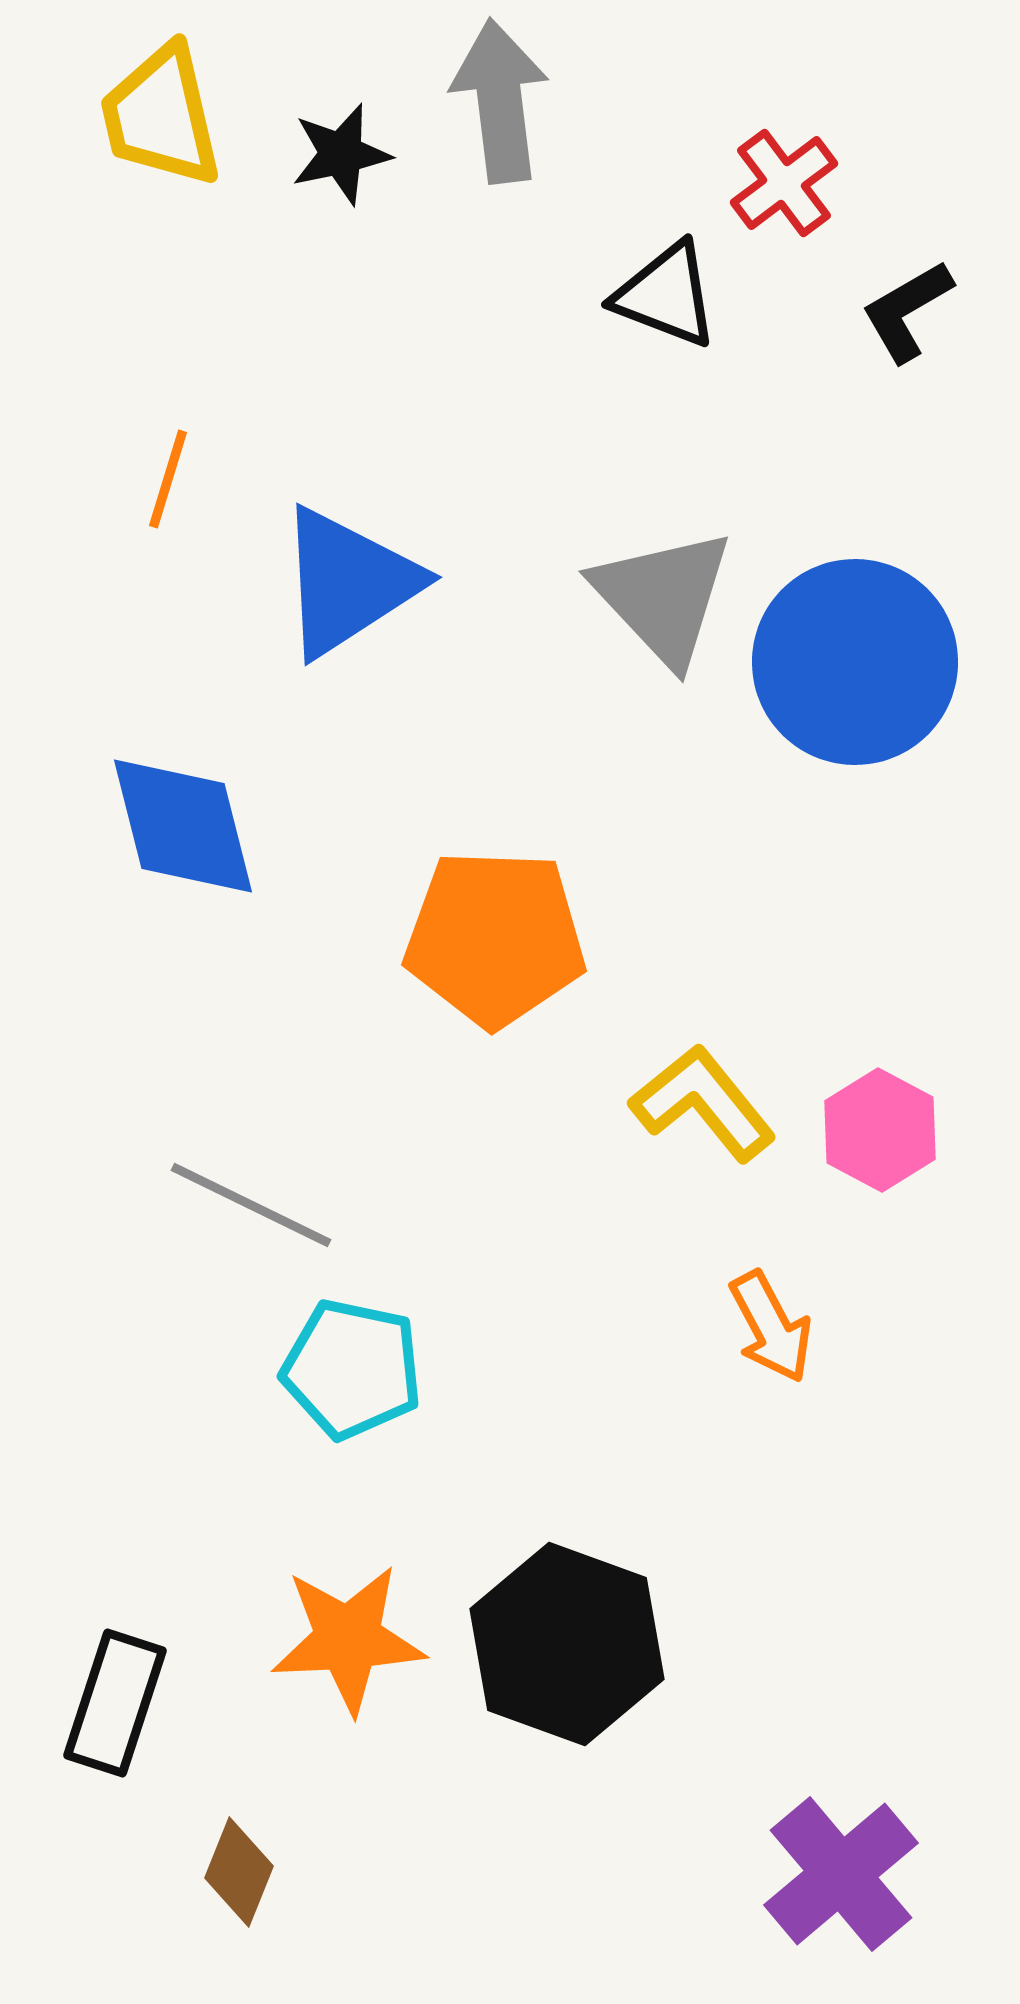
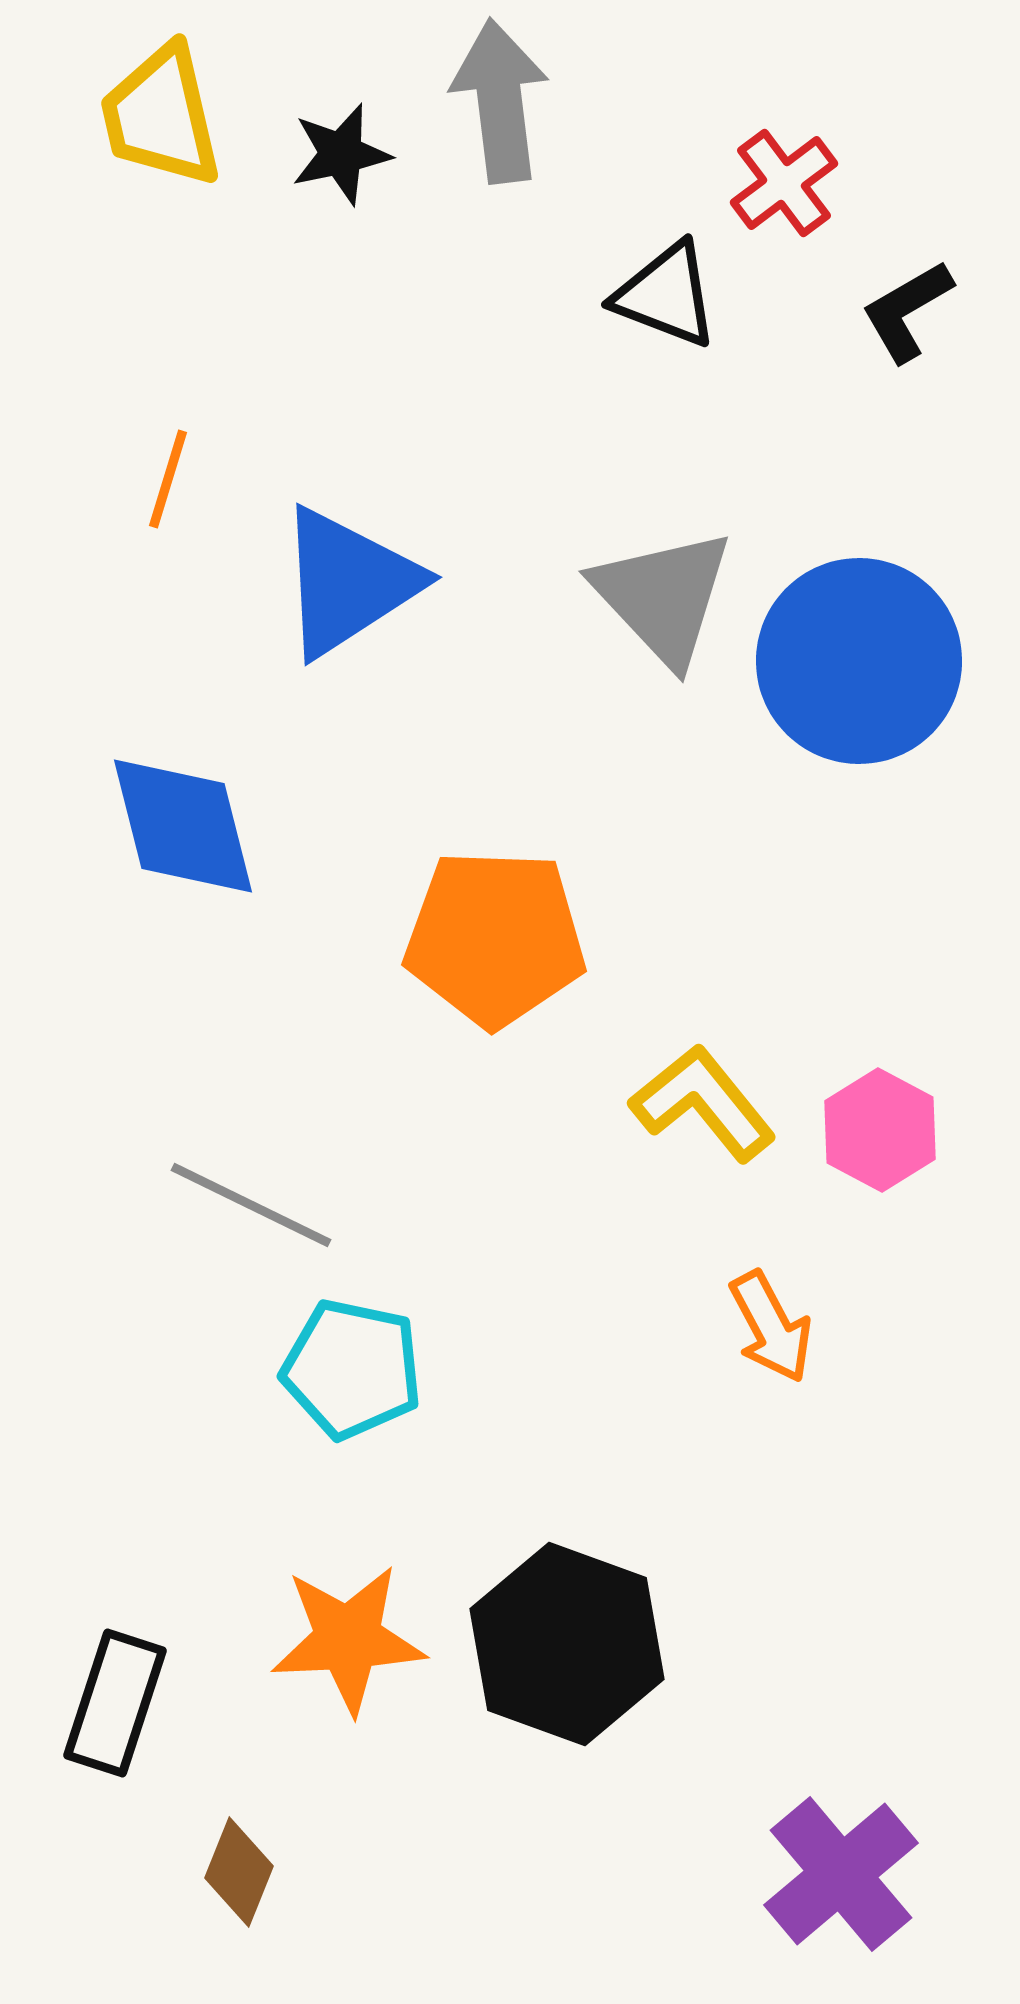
blue circle: moved 4 px right, 1 px up
